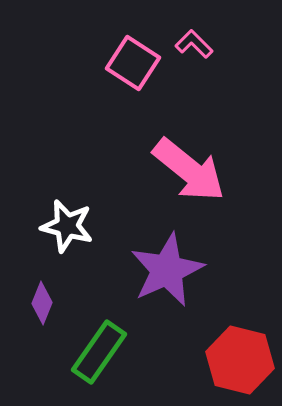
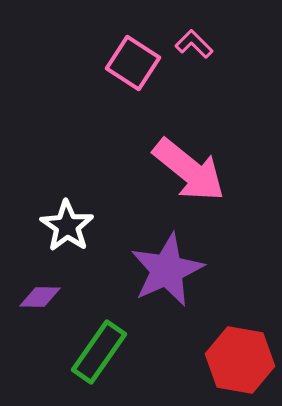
white star: rotated 20 degrees clockwise
purple diamond: moved 2 px left, 6 px up; rotated 69 degrees clockwise
red hexagon: rotated 4 degrees counterclockwise
